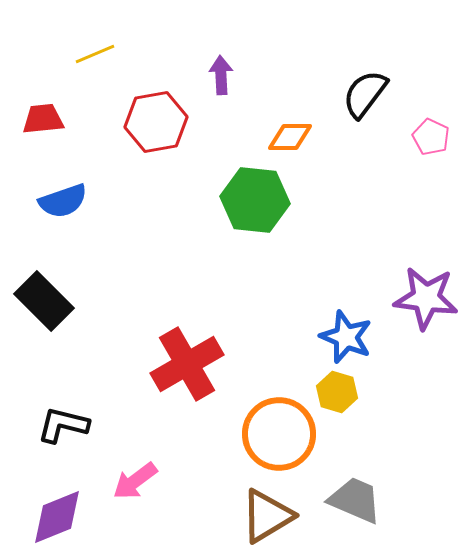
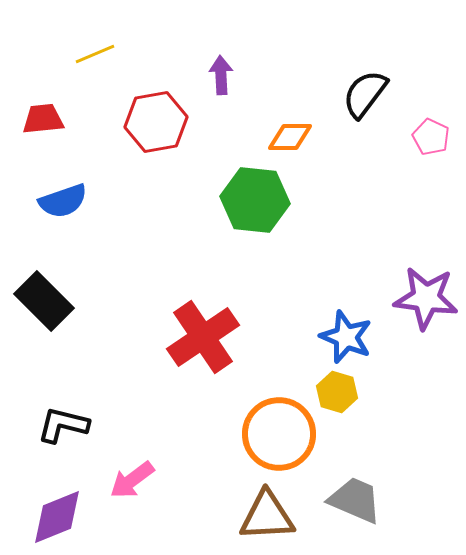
red cross: moved 16 px right, 27 px up; rotated 4 degrees counterclockwise
pink arrow: moved 3 px left, 1 px up
brown triangle: rotated 28 degrees clockwise
